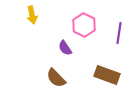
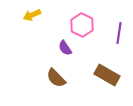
yellow arrow: rotated 78 degrees clockwise
pink hexagon: moved 2 px left
brown rectangle: rotated 10 degrees clockwise
